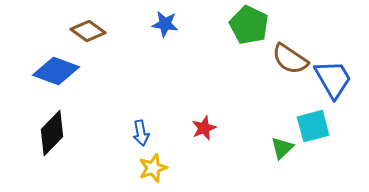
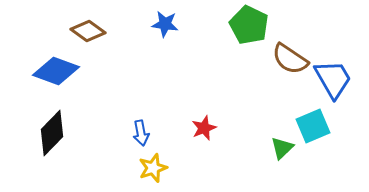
cyan square: rotated 8 degrees counterclockwise
